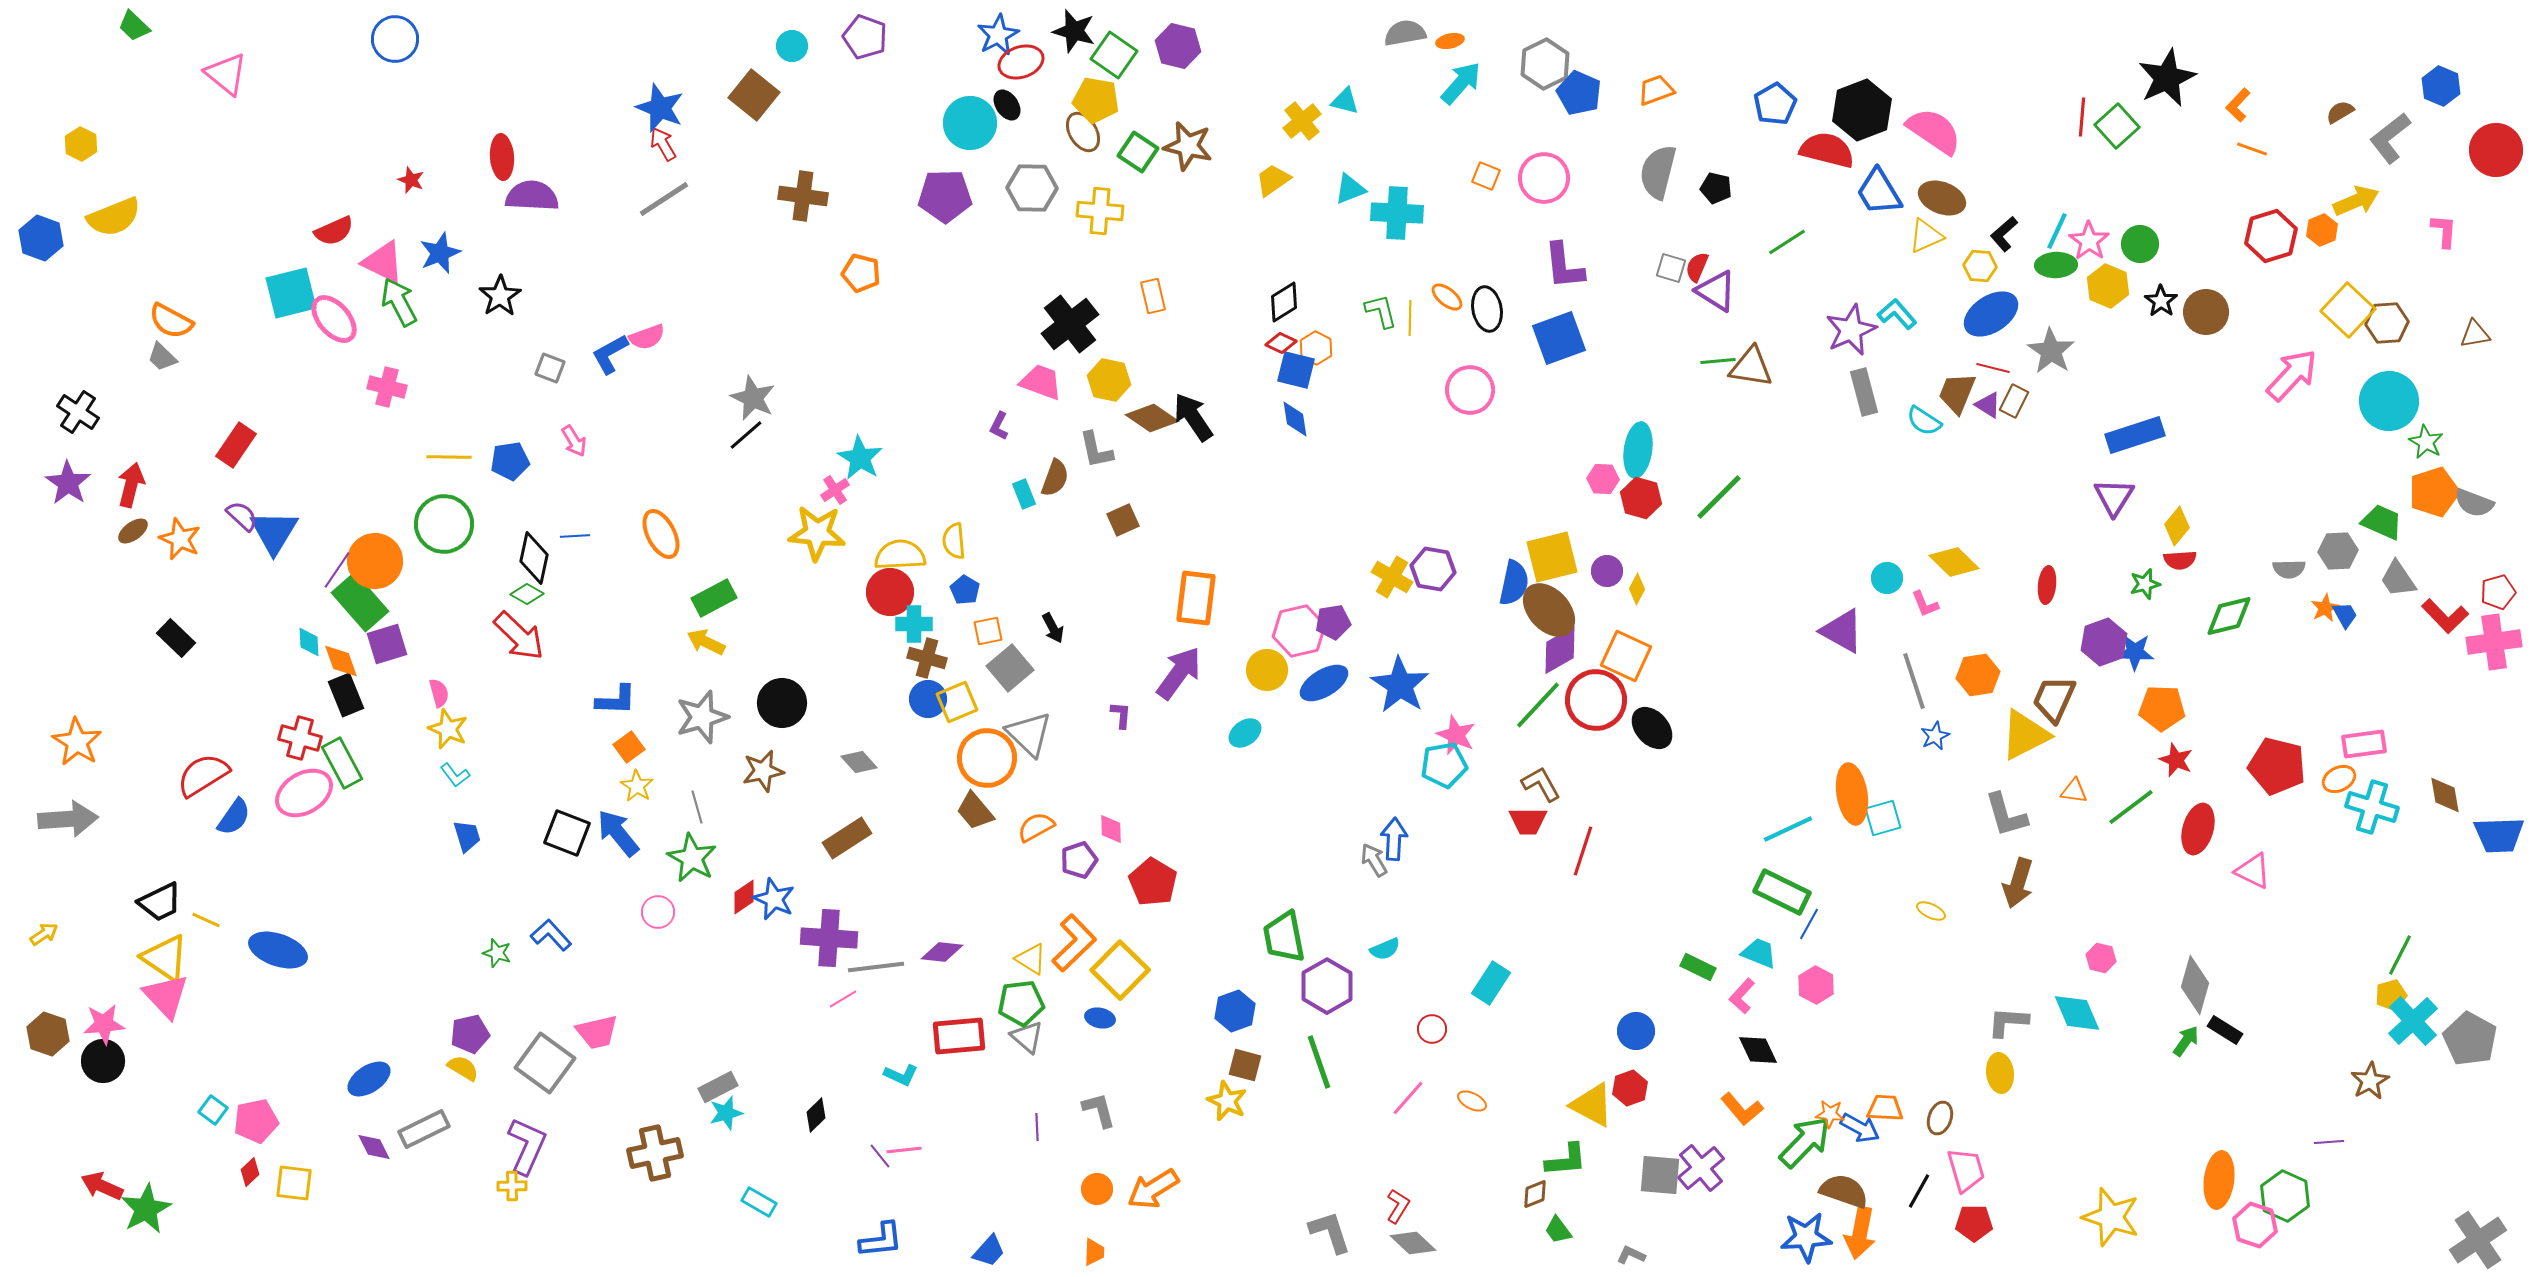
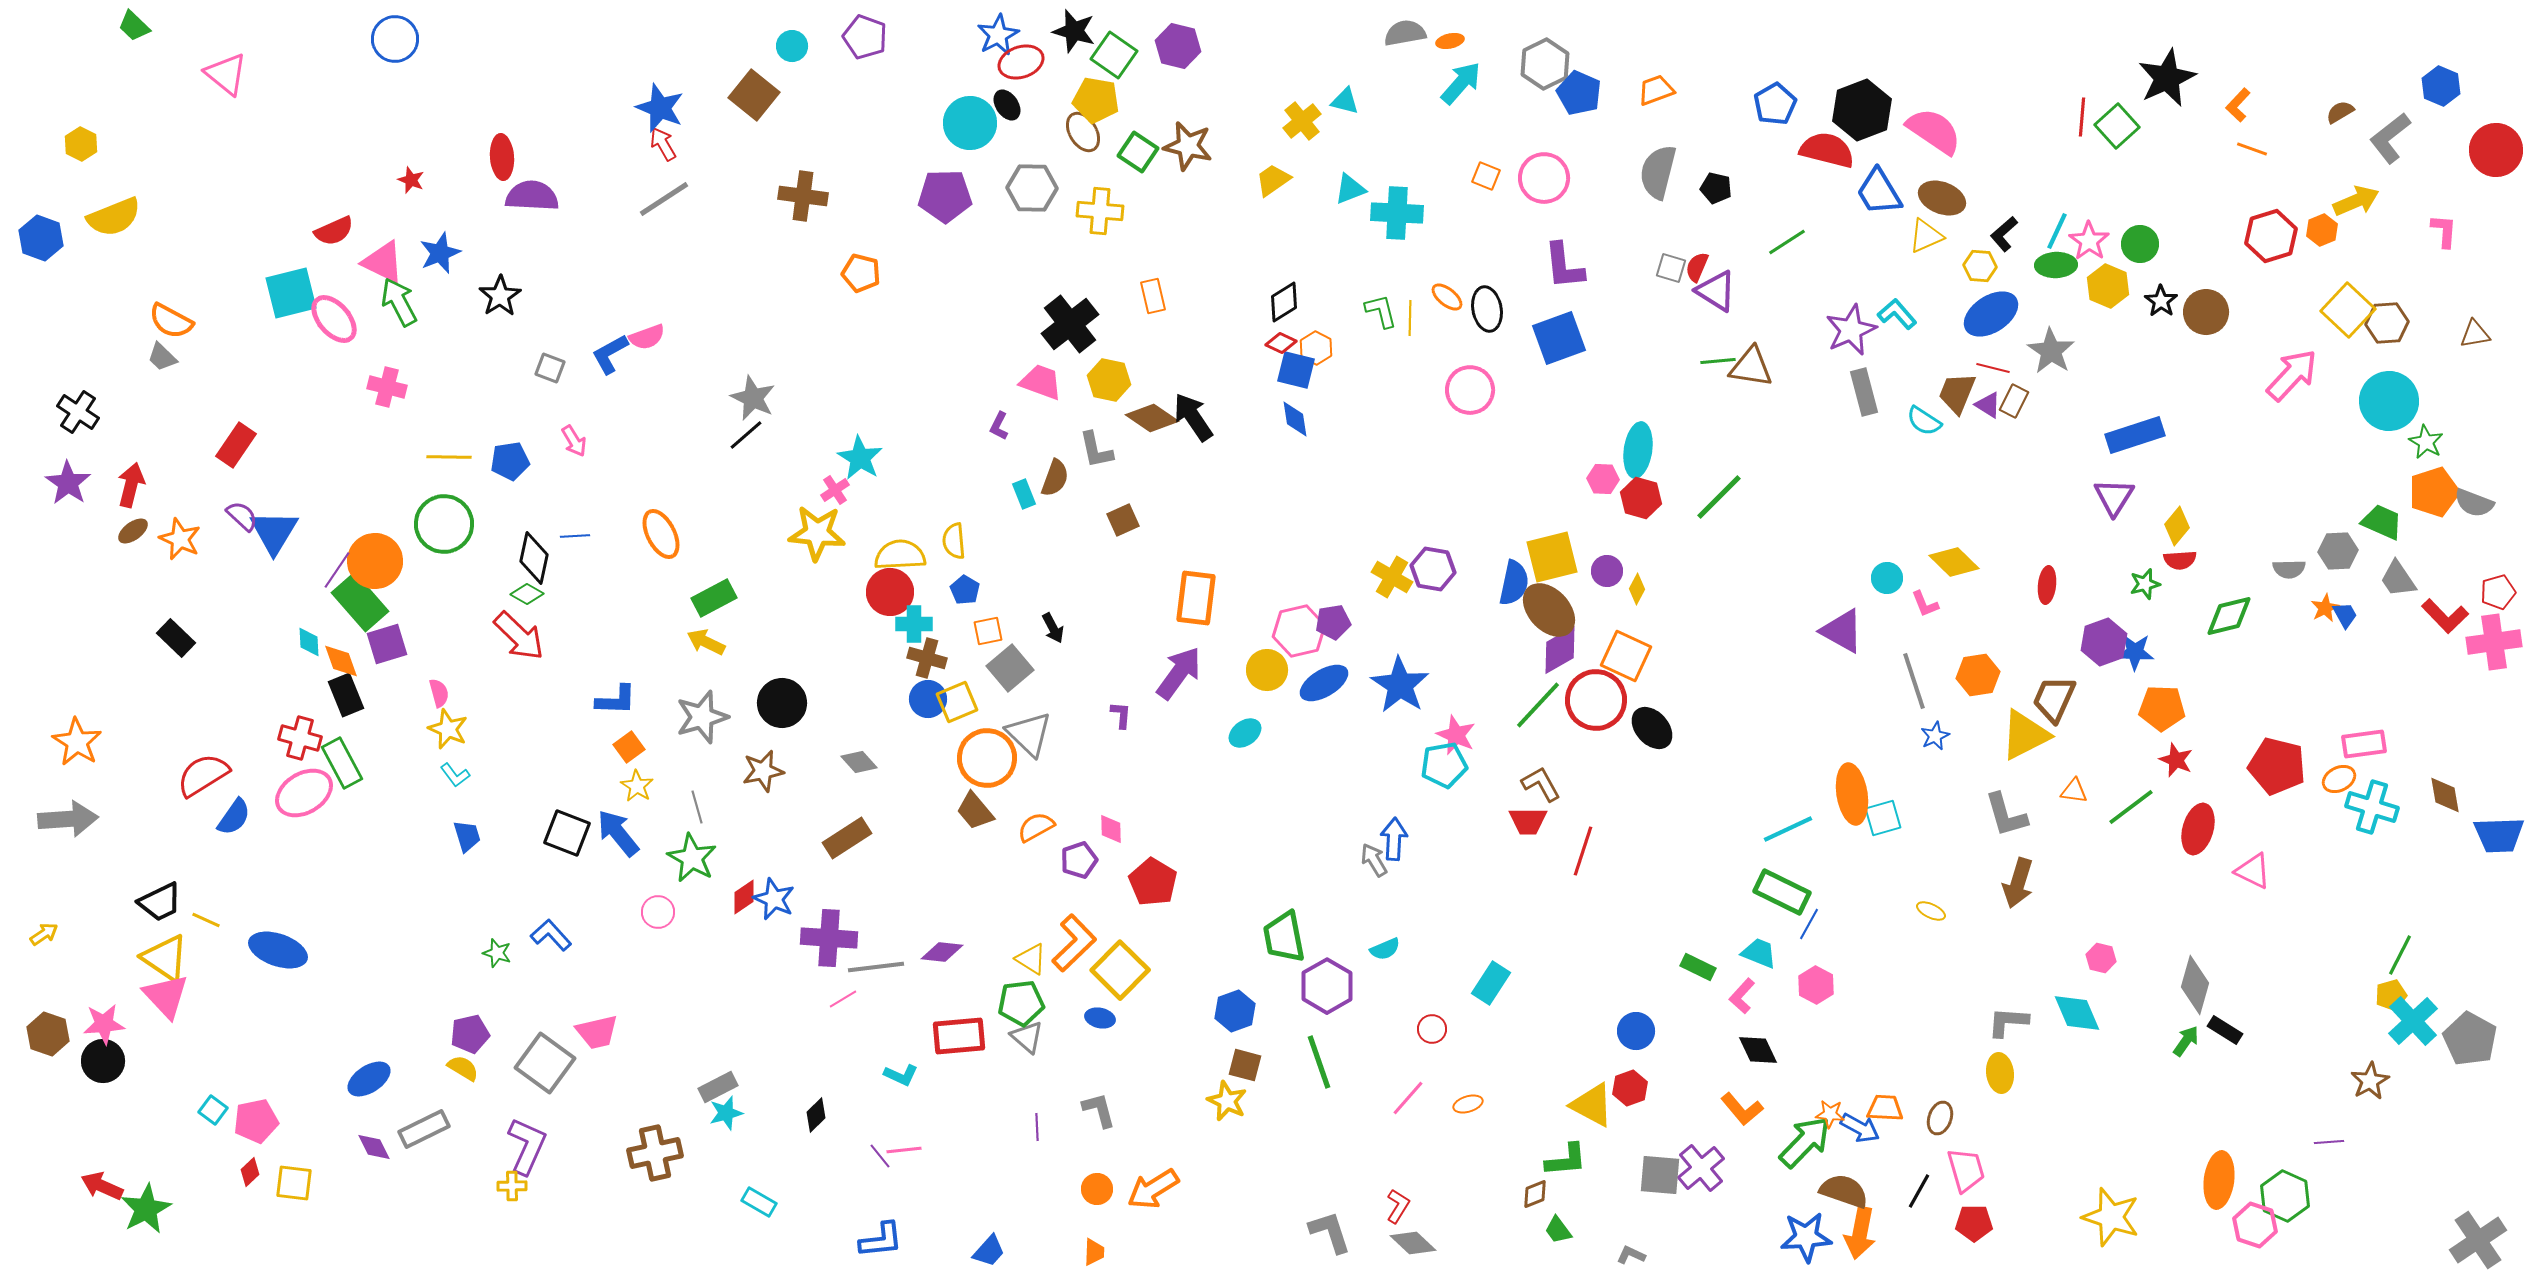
orange ellipse at (1472, 1101): moved 4 px left, 3 px down; rotated 44 degrees counterclockwise
